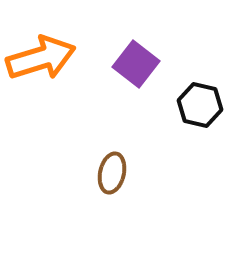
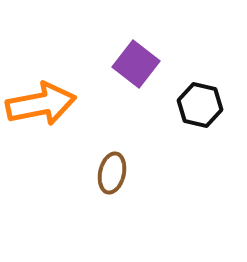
orange arrow: moved 46 px down; rotated 6 degrees clockwise
